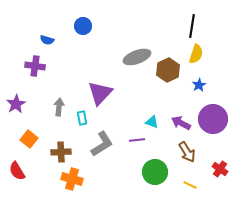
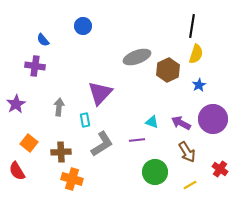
blue semicircle: moved 4 px left; rotated 32 degrees clockwise
cyan rectangle: moved 3 px right, 2 px down
orange square: moved 4 px down
yellow line: rotated 56 degrees counterclockwise
